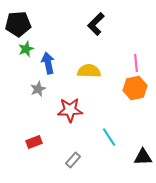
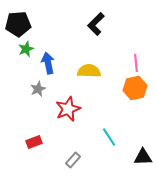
red star: moved 2 px left, 1 px up; rotated 20 degrees counterclockwise
